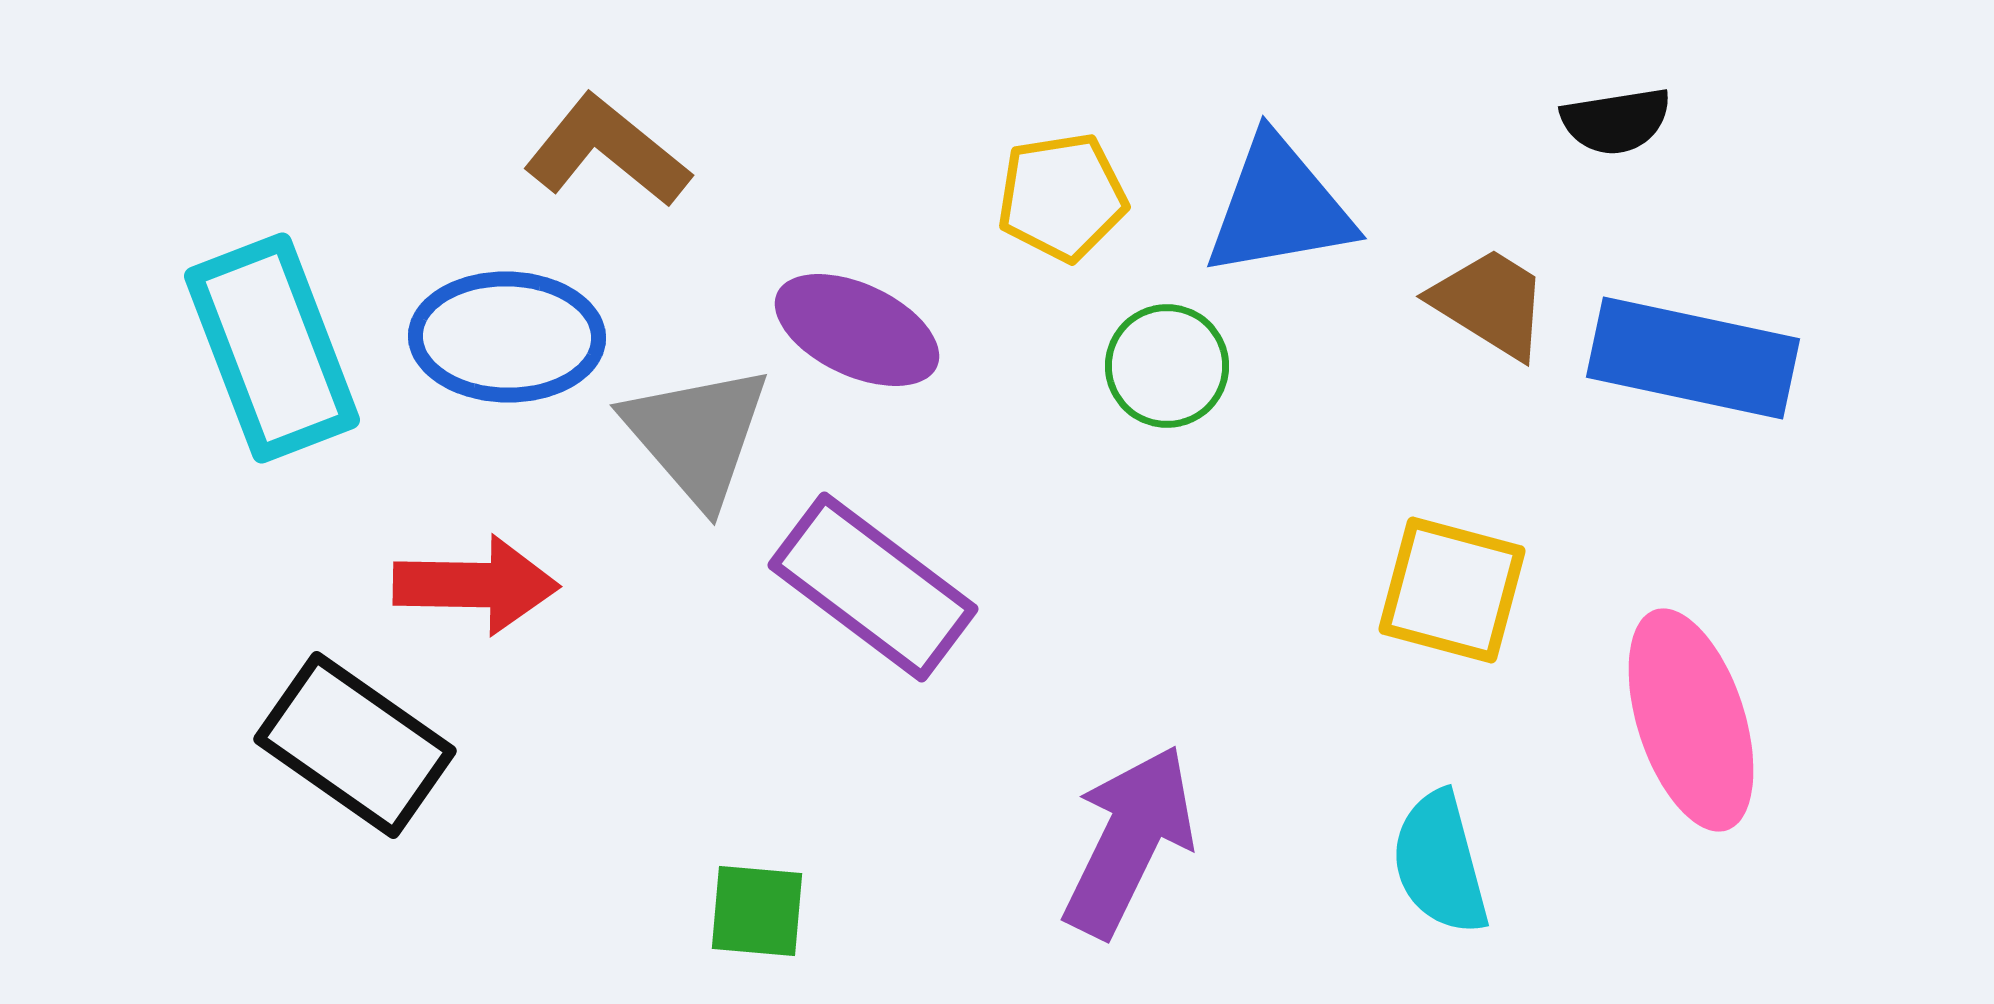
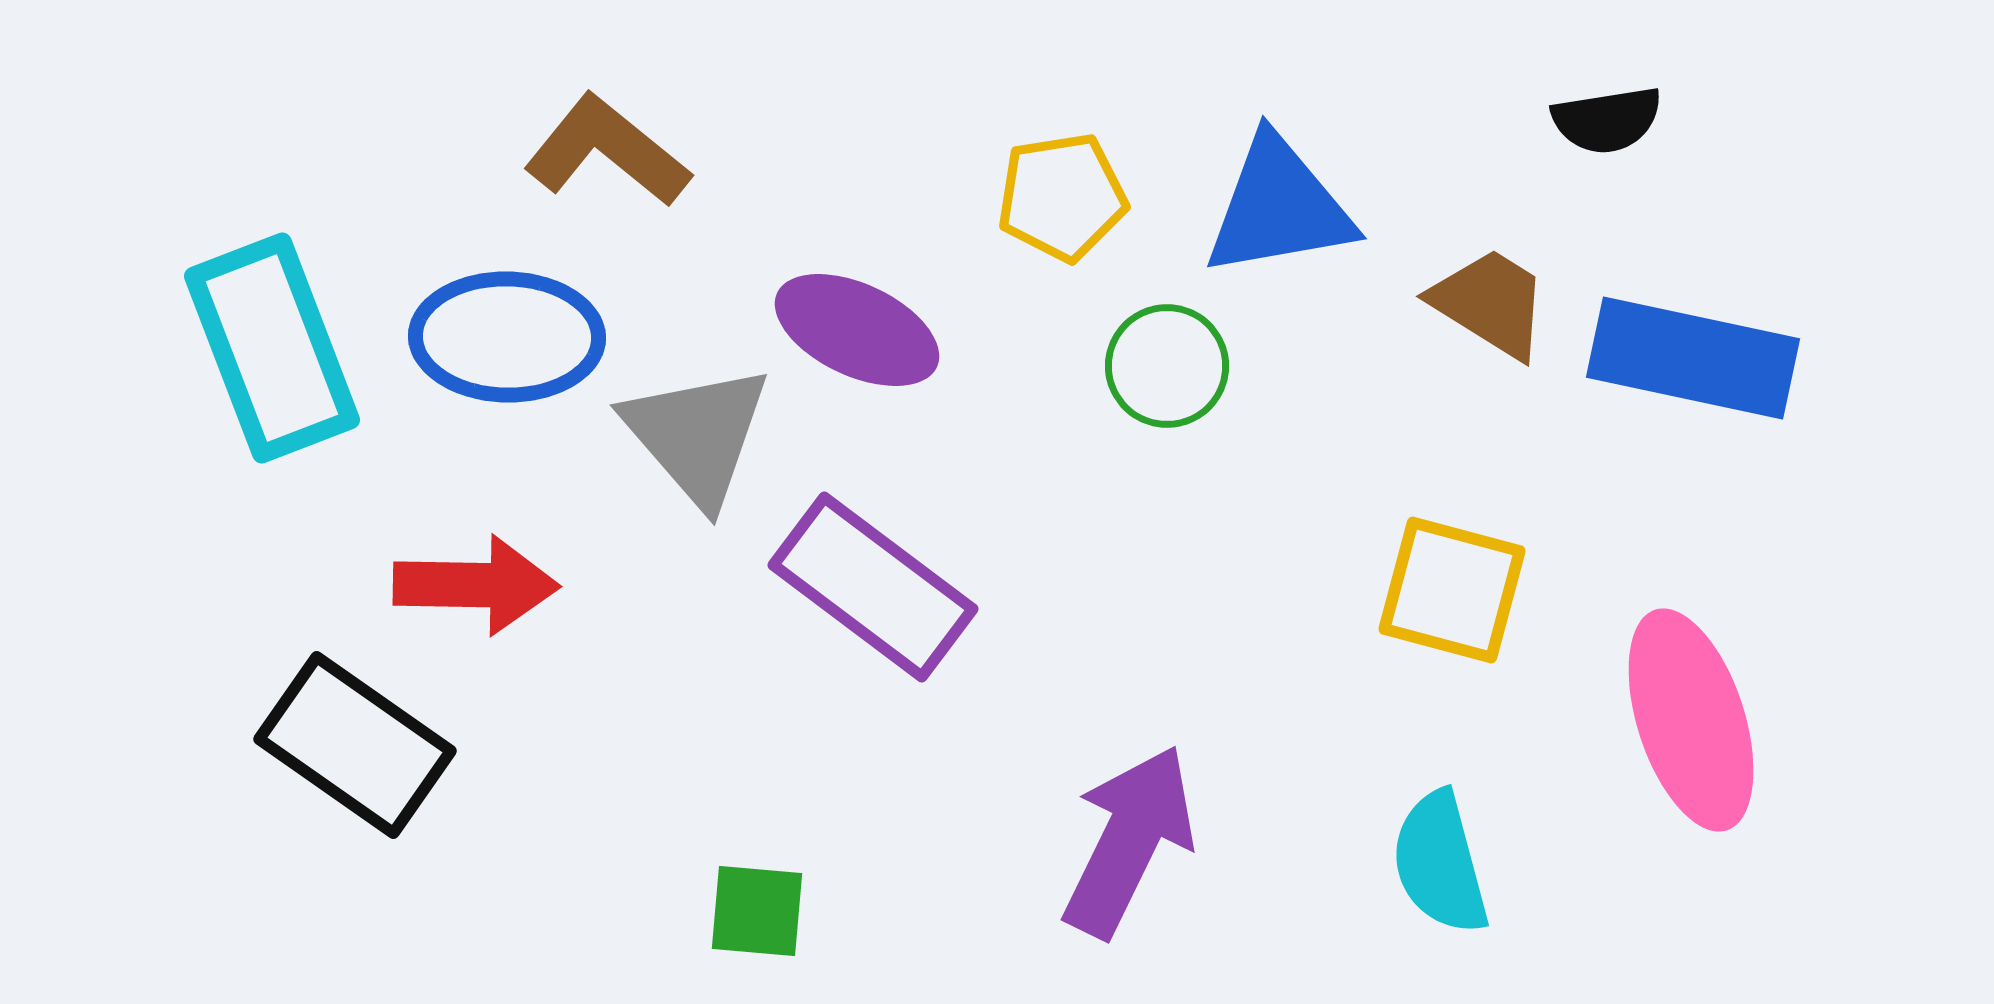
black semicircle: moved 9 px left, 1 px up
